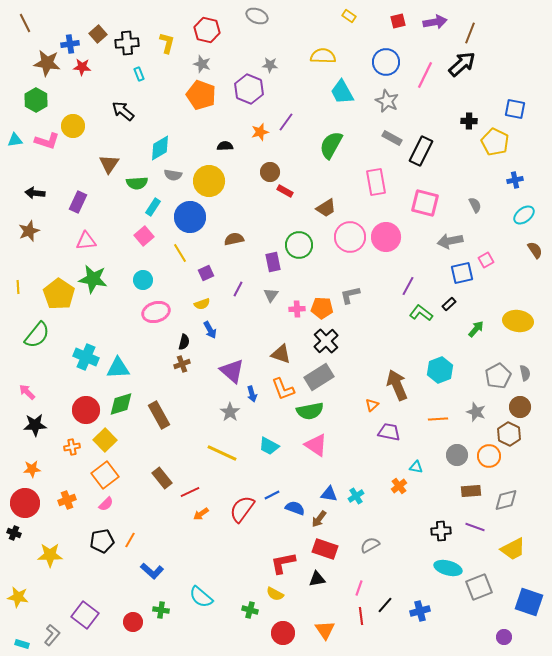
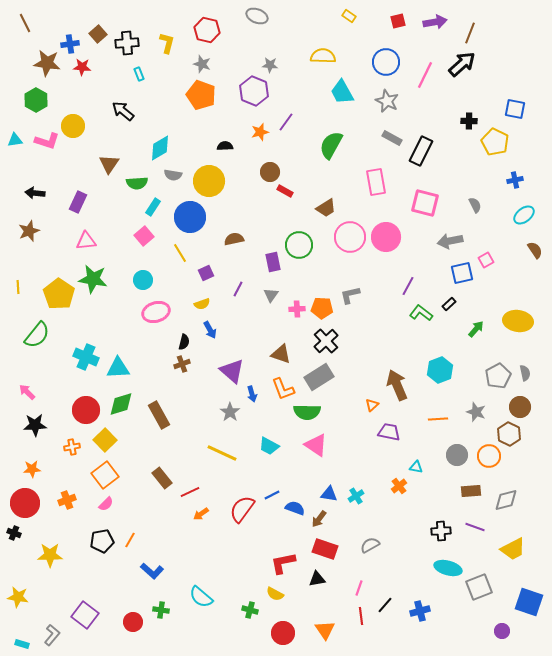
purple hexagon at (249, 89): moved 5 px right, 2 px down
green semicircle at (310, 411): moved 3 px left, 1 px down; rotated 12 degrees clockwise
purple circle at (504, 637): moved 2 px left, 6 px up
